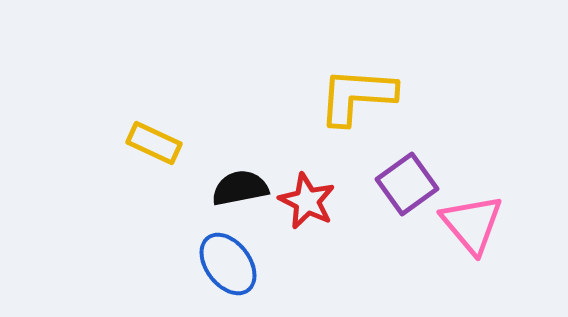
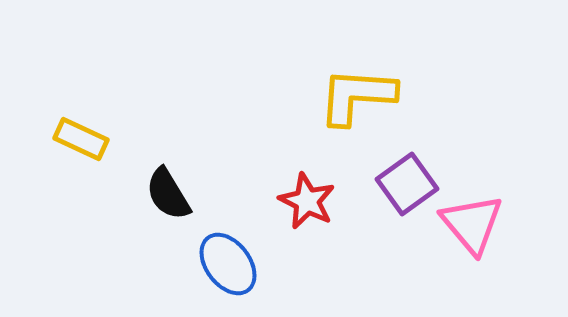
yellow rectangle: moved 73 px left, 4 px up
black semicircle: moved 72 px left, 6 px down; rotated 110 degrees counterclockwise
